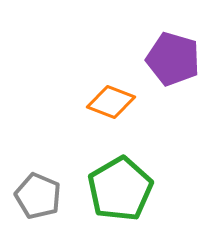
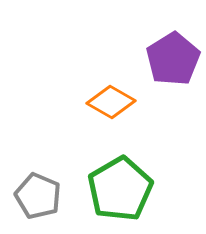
purple pentagon: rotated 24 degrees clockwise
orange diamond: rotated 9 degrees clockwise
